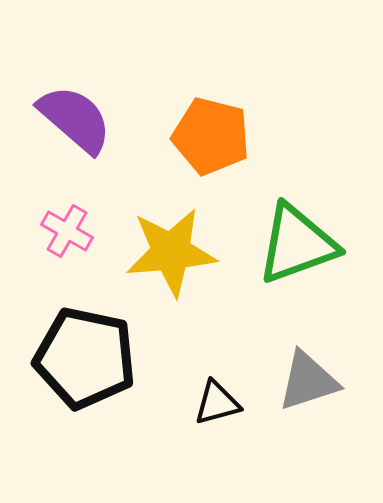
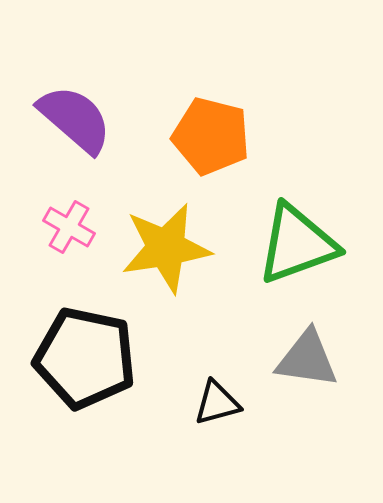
pink cross: moved 2 px right, 4 px up
yellow star: moved 5 px left, 4 px up; rotated 4 degrees counterclockwise
gray triangle: moved 1 px left, 22 px up; rotated 26 degrees clockwise
